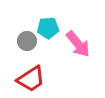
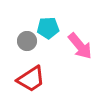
pink arrow: moved 2 px right, 2 px down
